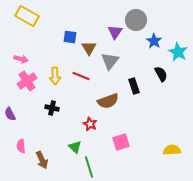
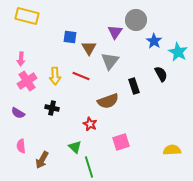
yellow rectangle: rotated 15 degrees counterclockwise
pink arrow: rotated 80 degrees clockwise
purple semicircle: moved 8 px right, 1 px up; rotated 32 degrees counterclockwise
brown arrow: rotated 54 degrees clockwise
